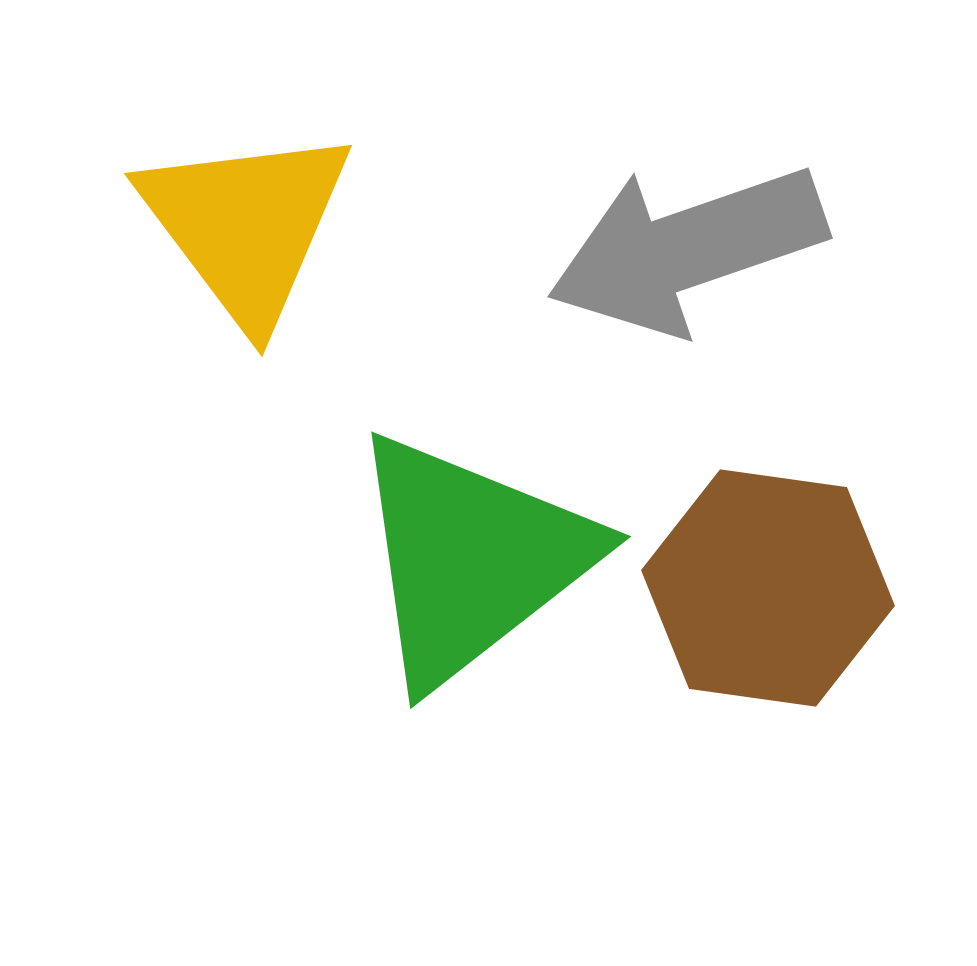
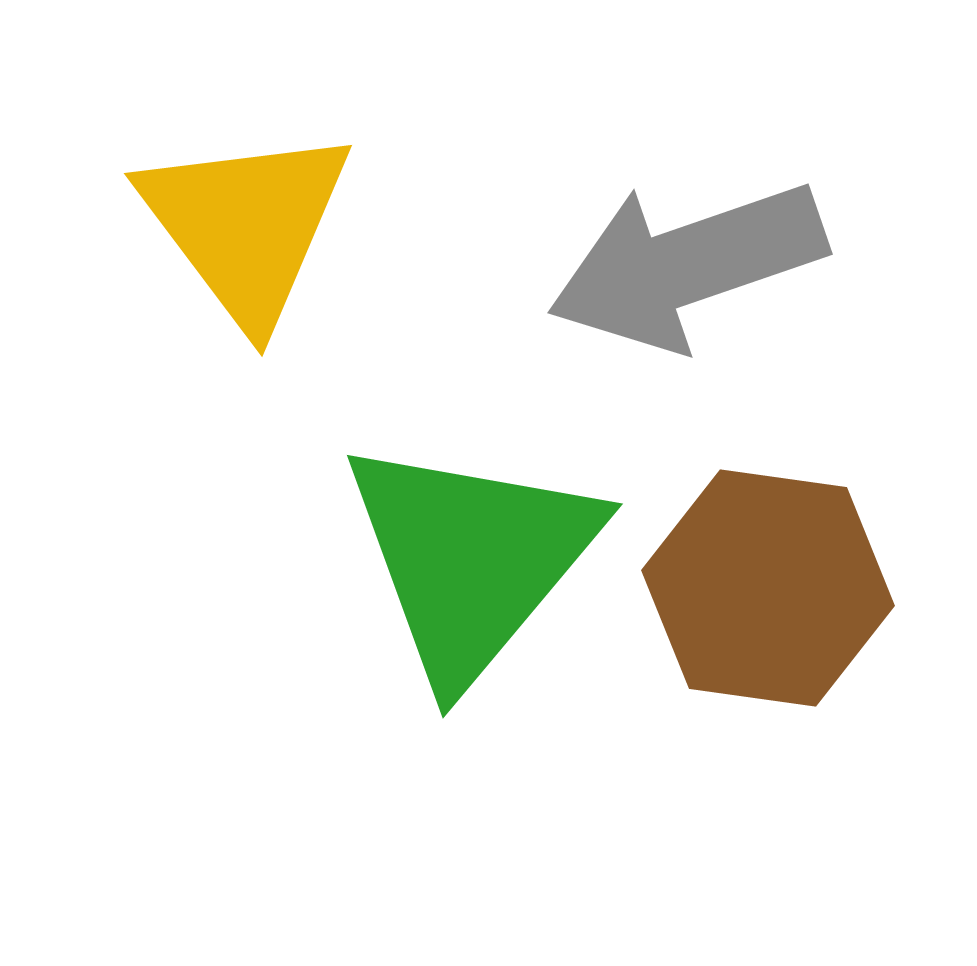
gray arrow: moved 16 px down
green triangle: rotated 12 degrees counterclockwise
